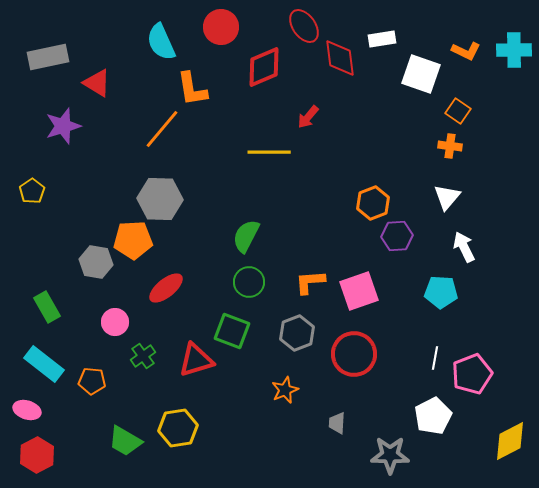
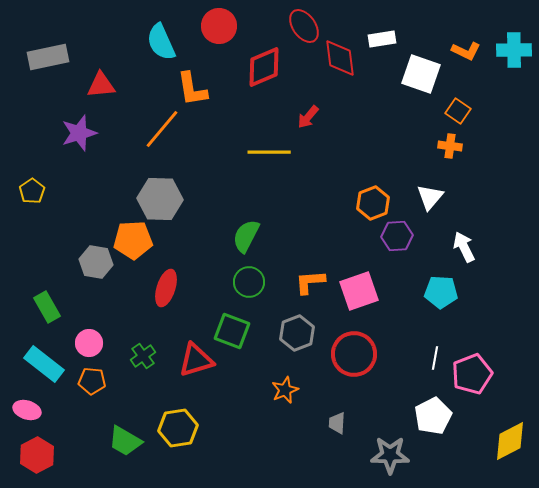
red circle at (221, 27): moved 2 px left, 1 px up
red triangle at (97, 83): moved 4 px right, 2 px down; rotated 36 degrees counterclockwise
purple star at (63, 126): moved 16 px right, 7 px down
white triangle at (447, 197): moved 17 px left
red ellipse at (166, 288): rotated 33 degrees counterclockwise
pink circle at (115, 322): moved 26 px left, 21 px down
